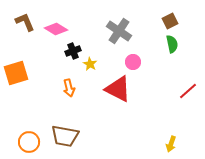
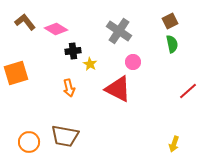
brown L-shape: rotated 15 degrees counterclockwise
black cross: rotated 14 degrees clockwise
yellow arrow: moved 3 px right
